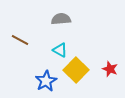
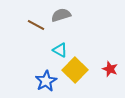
gray semicircle: moved 4 px up; rotated 12 degrees counterclockwise
brown line: moved 16 px right, 15 px up
yellow square: moved 1 px left
